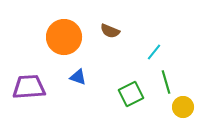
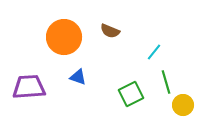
yellow circle: moved 2 px up
